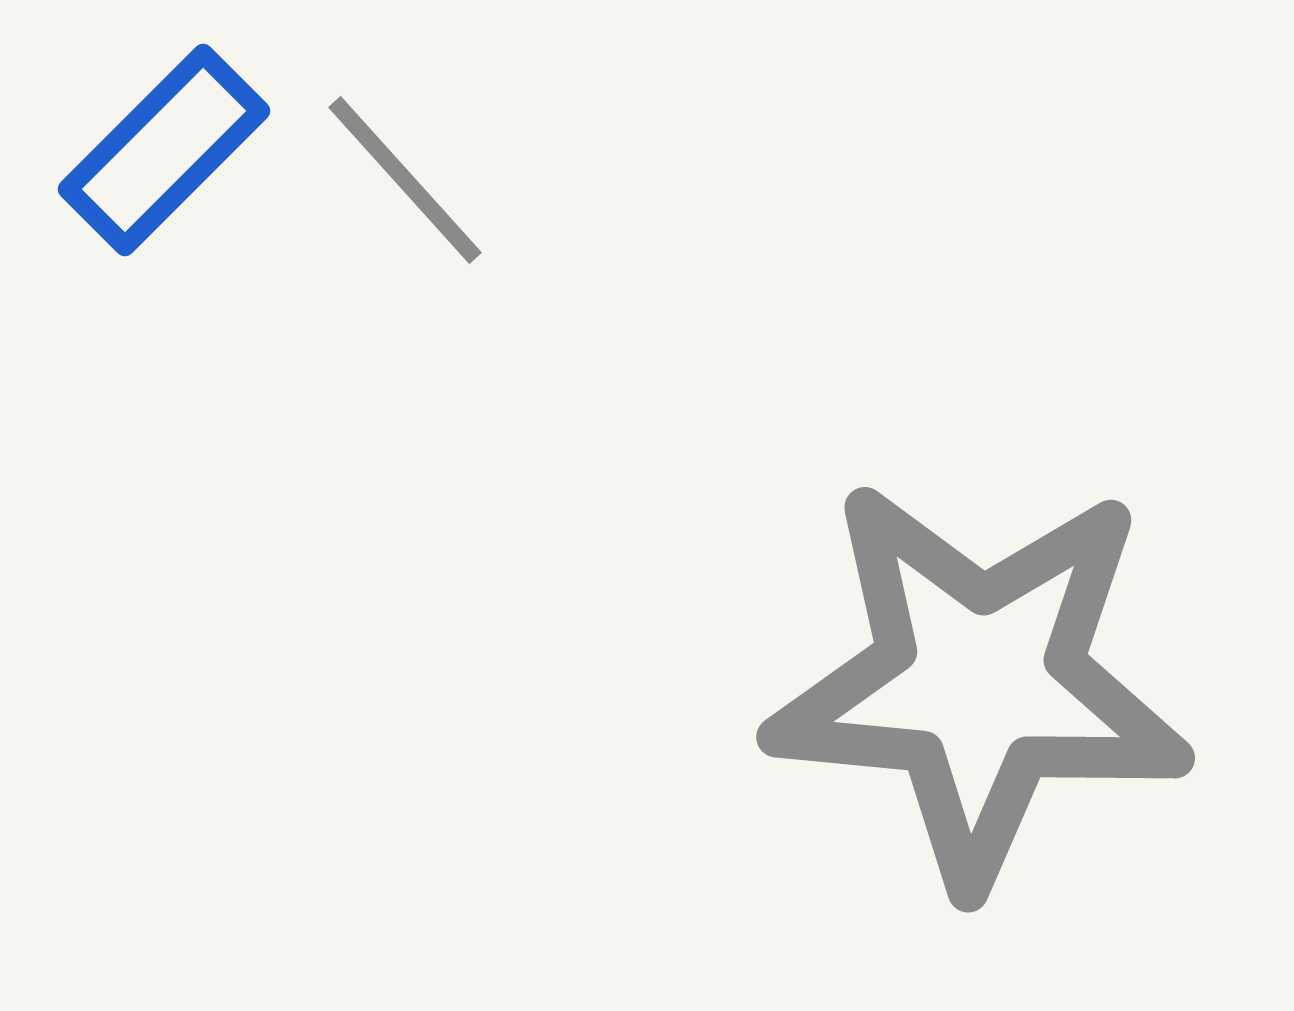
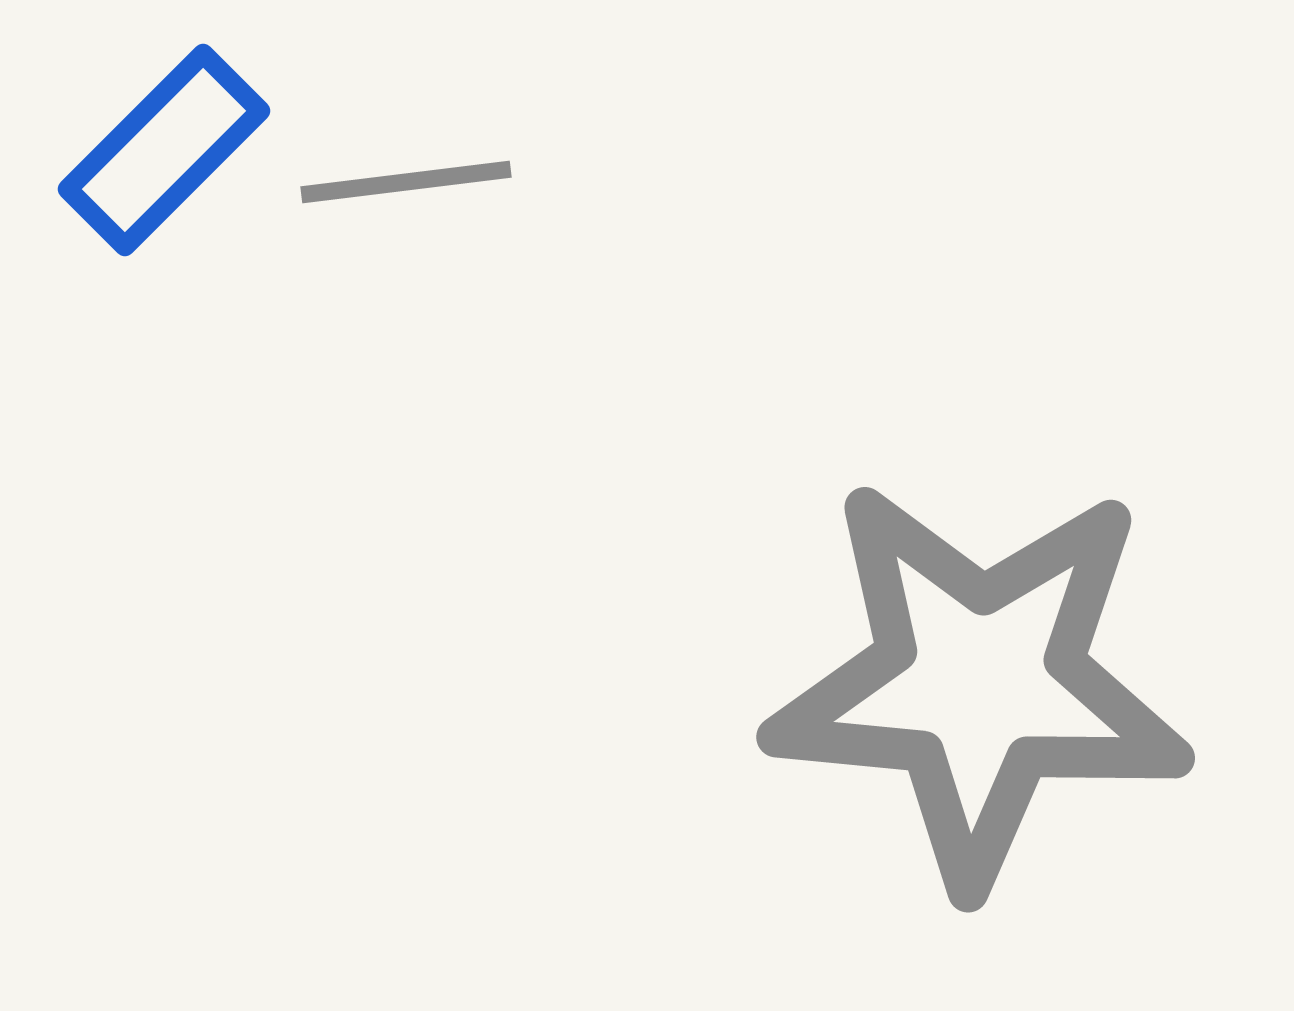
gray line: moved 1 px right, 2 px down; rotated 55 degrees counterclockwise
